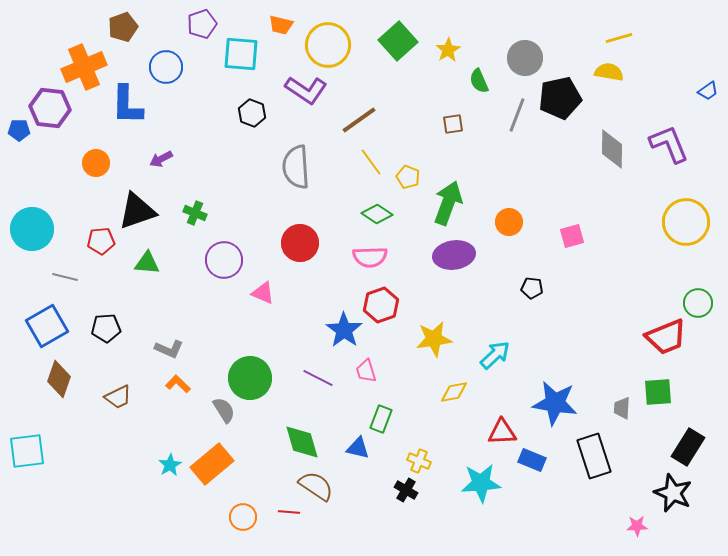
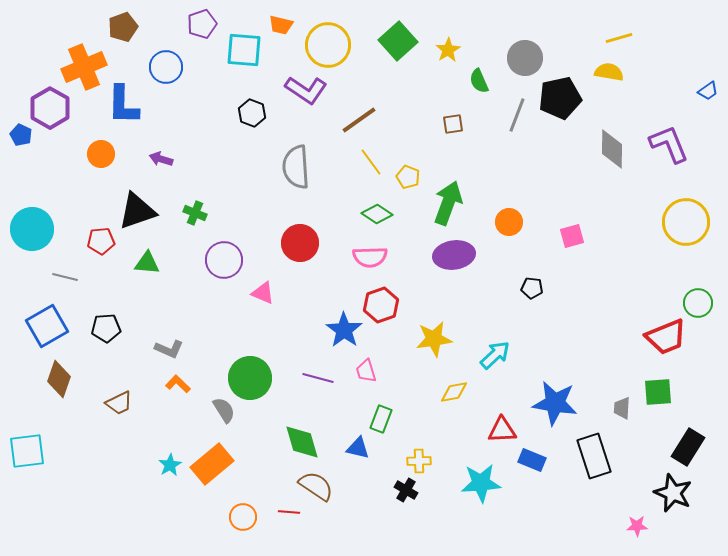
cyan square at (241, 54): moved 3 px right, 4 px up
blue L-shape at (127, 105): moved 4 px left
purple hexagon at (50, 108): rotated 24 degrees clockwise
blue pentagon at (19, 130): moved 2 px right, 5 px down; rotated 25 degrees clockwise
purple arrow at (161, 159): rotated 45 degrees clockwise
orange circle at (96, 163): moved 5 px right, 9 px up
purple line at (318, 378): rotated 12 degrees counterclockwise
brown trapezoid at (118, 397): moved 1 px right, 6 px down
red triangle at (502, 432): moved 2 px up
yellow cross at (419, 461): rotated 25 degrees counterclockwise
